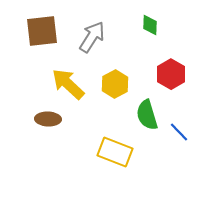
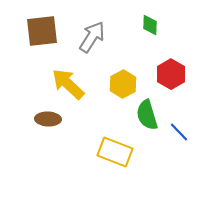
yellow hexagon: moved 8 px right
